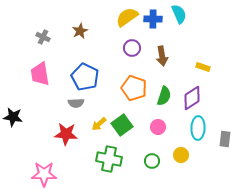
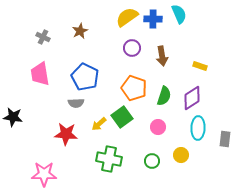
yellow rectangle: moved 3 px left, 1 px up
green square: moved 8 px up
